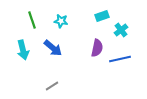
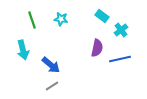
cyan rectangle: rotated 56 degrees clockwise
cyan star: moved 2 px up
blue arrow: moved 2 px left, 17 px down
